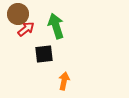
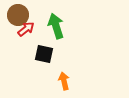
brown circle: moved 1 px down
black square: rotated 18 degrees clockwise
orange arrow: rotated 24 degrees counterclockwise
